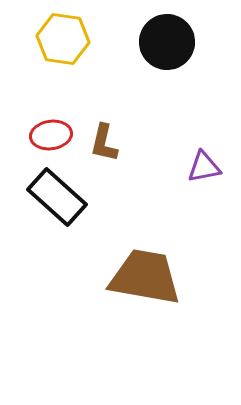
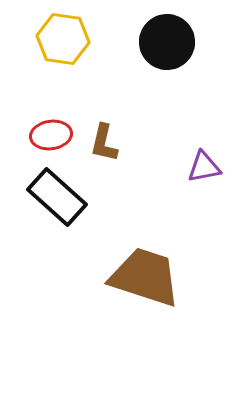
brown trapezoid: rotated 8 degrees clockwise
